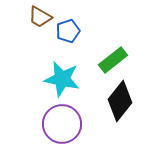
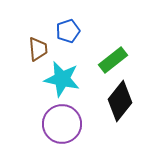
brown trapezoid: moved 2 px left, 32 px down; rotated 125 degrees counterclockwise
